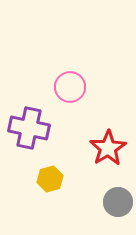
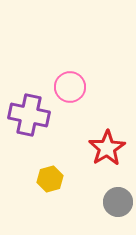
purple cross: moved 13 px up
red star: moved 1 px left
